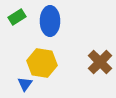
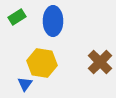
blue ellipse: moved 3 px right
